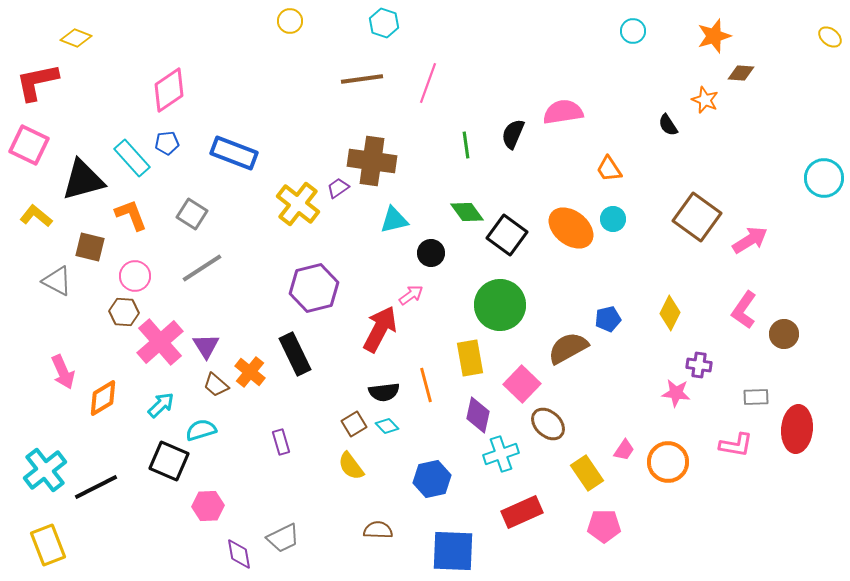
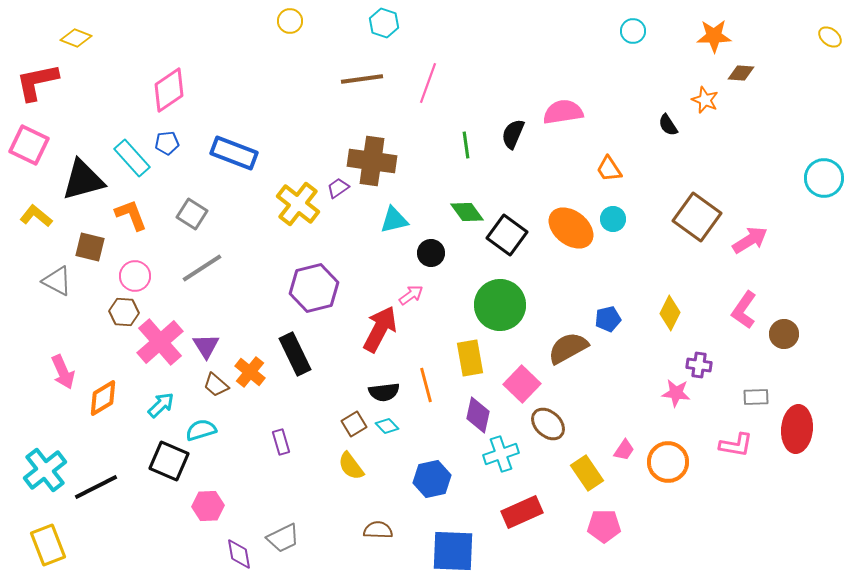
orange star at (714, 36): rotated 16 degrees clockwise
